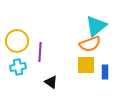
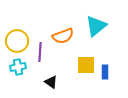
orange semicircle: moved 27 px left, 8 px up
